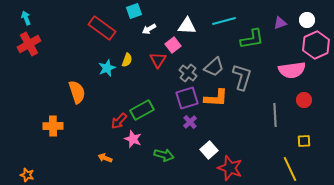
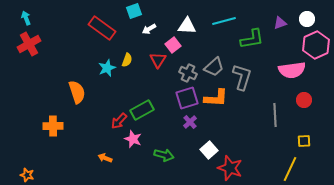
white circle: moved 1 px up
gray cross: rotated 12 degrees counterclockwise
yellow line: rotated 50 degrees clockwise
